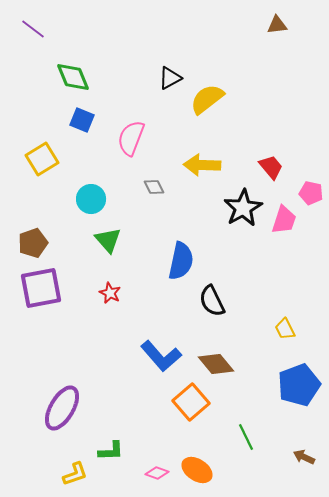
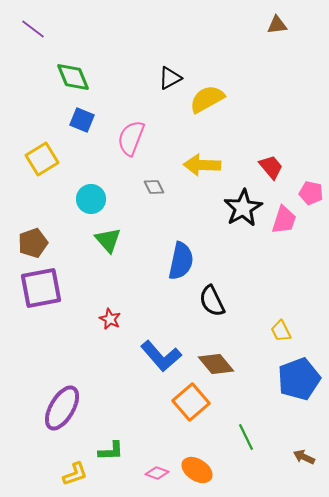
yellow semicircle: rotated 9 degrees clockwise
red star: moved 26 px down
yellow trapezoid: moved 4 px left, 2 px down
blue pentagon: moved 6 px up
